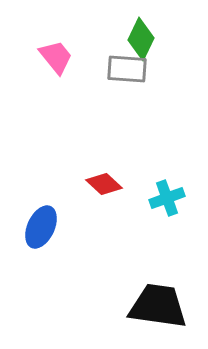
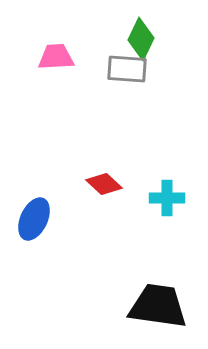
pink trapezoid: rotated 54 degrees counterclockwise
cyan cross: rotated 20 degrees clockwise
blue ellipse: moved 7 px left, 8 px up
